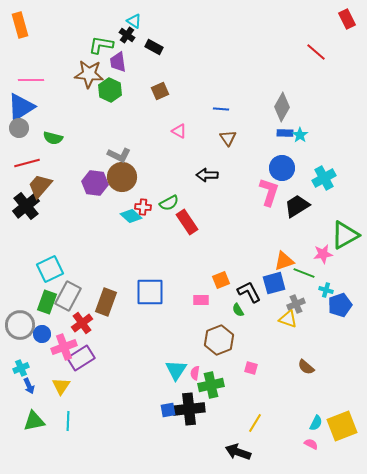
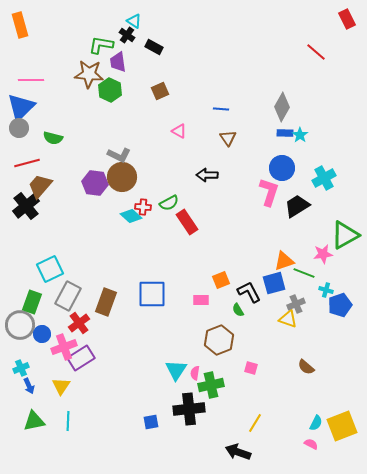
blue triangle at (21, 107): rotated 12 degrees counterclockwise
blue square at (150, 292): moved 2 px right, 2 px down
green rectangle at (47, 302): moved 15 px left
red cross at (82, 323): moved 3 px left
blue square at (168, 410): moved 17 px left, 12 px down
